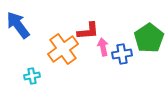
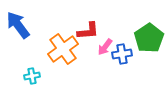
pink arrow: moved 2 px right; rotated 132 degrees counterclockwise
